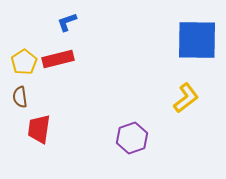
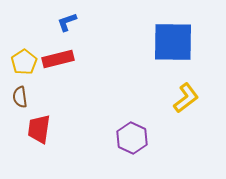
blue square: moved 24 px left, 2 px down
purple hexagon: rotated 16 degrees counterclockwise
